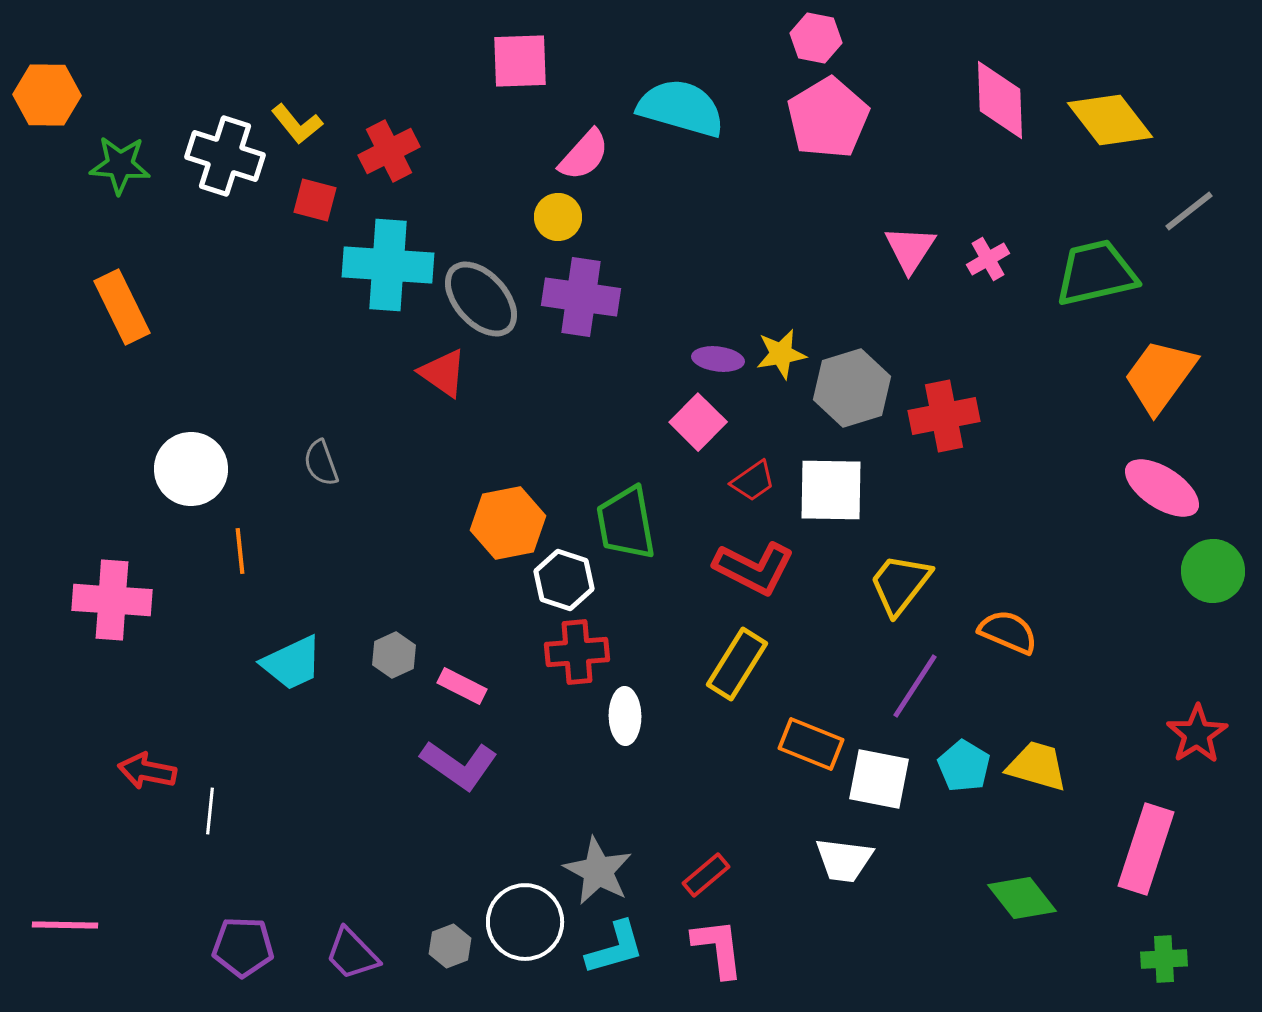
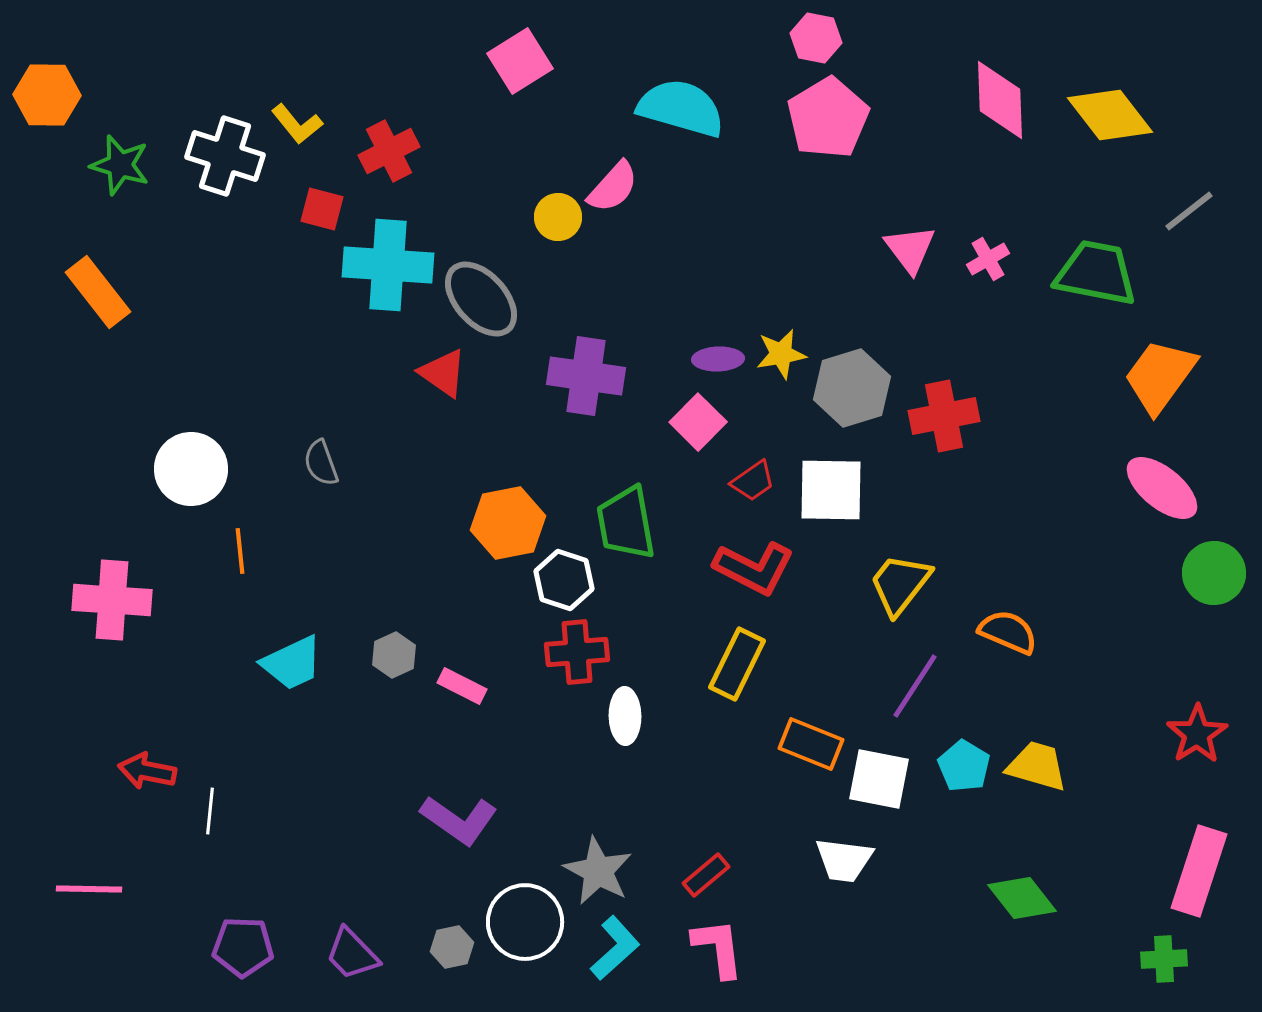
pink square at (520, 61): rotated 30 degrees counterclockwise
yellow diamond at (1110, 120): moved 5 px up
pink semicircle at (584, 155): moved 29 px right, 32 px down
green star at (120, 165): rotated 12 degrees clockwise
red square at (315, 200): moved 7 px right, 9 px down
pink triangle at (910, 249): rotated 10 degrees counterclockwise
green trapezoid at (1096, 273): rotated 24 degrees clockwise
purple cross at (581, 297): moved 5 px right, 79 px down
orange rectangle at (122, 307): moved 24 px left, 15 px up; rotated 12 degrees counterclockwise
purple ellipse at (718, 359): rotated 9 degrees counterclockwise
pink ellipse at (1162, 488): rotated 6 degrees clockwise
green circle at (1213, 571): moved 1 px right, 2 px down
yellow rectangle at (737, 664): rotated 6 degrees counterclockwise
purple L-shape at (459, 765): moved 55 px down
pink rectangle at (1146, 849): moved 53 px right, 22 px down
pink line at (65, 925): moved 24 px right, 36 px up
gray hexagon at (450, 946): moved 2 px right, 1 px down; rotated 9 degrees clockwise
cyan L-shape at (615, 948): rotated 26 degrees counterclockwise
